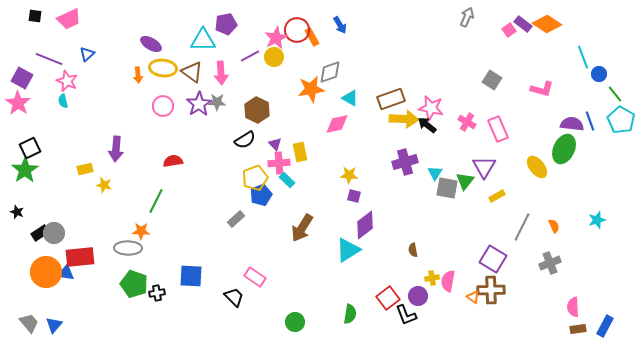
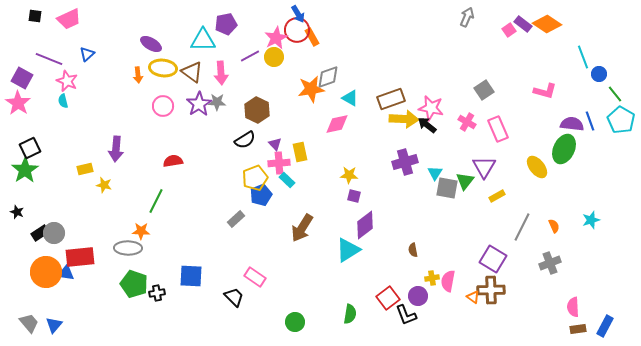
blue arrow at (340, 25): moved 42 px left, 11 px up
gray diamond at (330, 72): moved 2 px left, 5 px down
gray square at (492, 80): moved 8 px left, 10 px down; rotated 24 degrees clockwise
pink L-shape at (542, 89): moved 3 px right, 2 px down
cyan star at (597, 220): moved 6 px left
